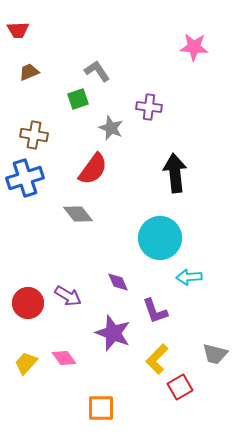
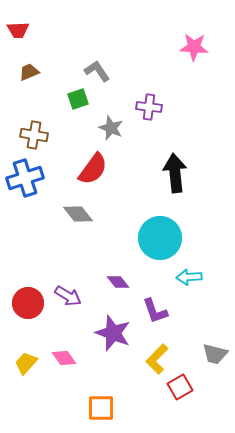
purple diamond: rotated 15 degrees counterclockwise
